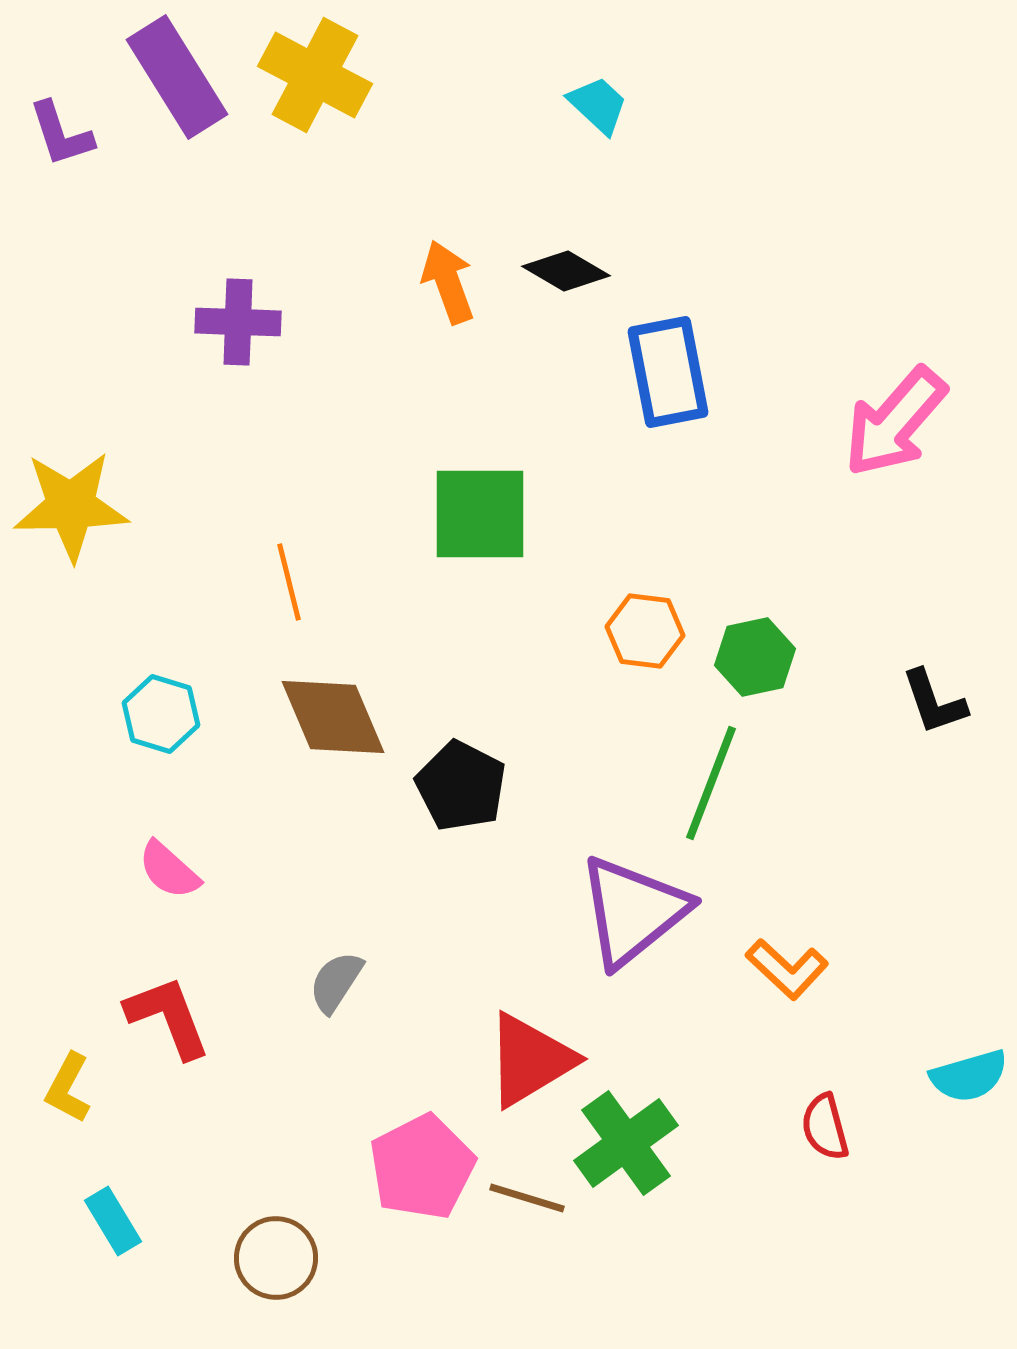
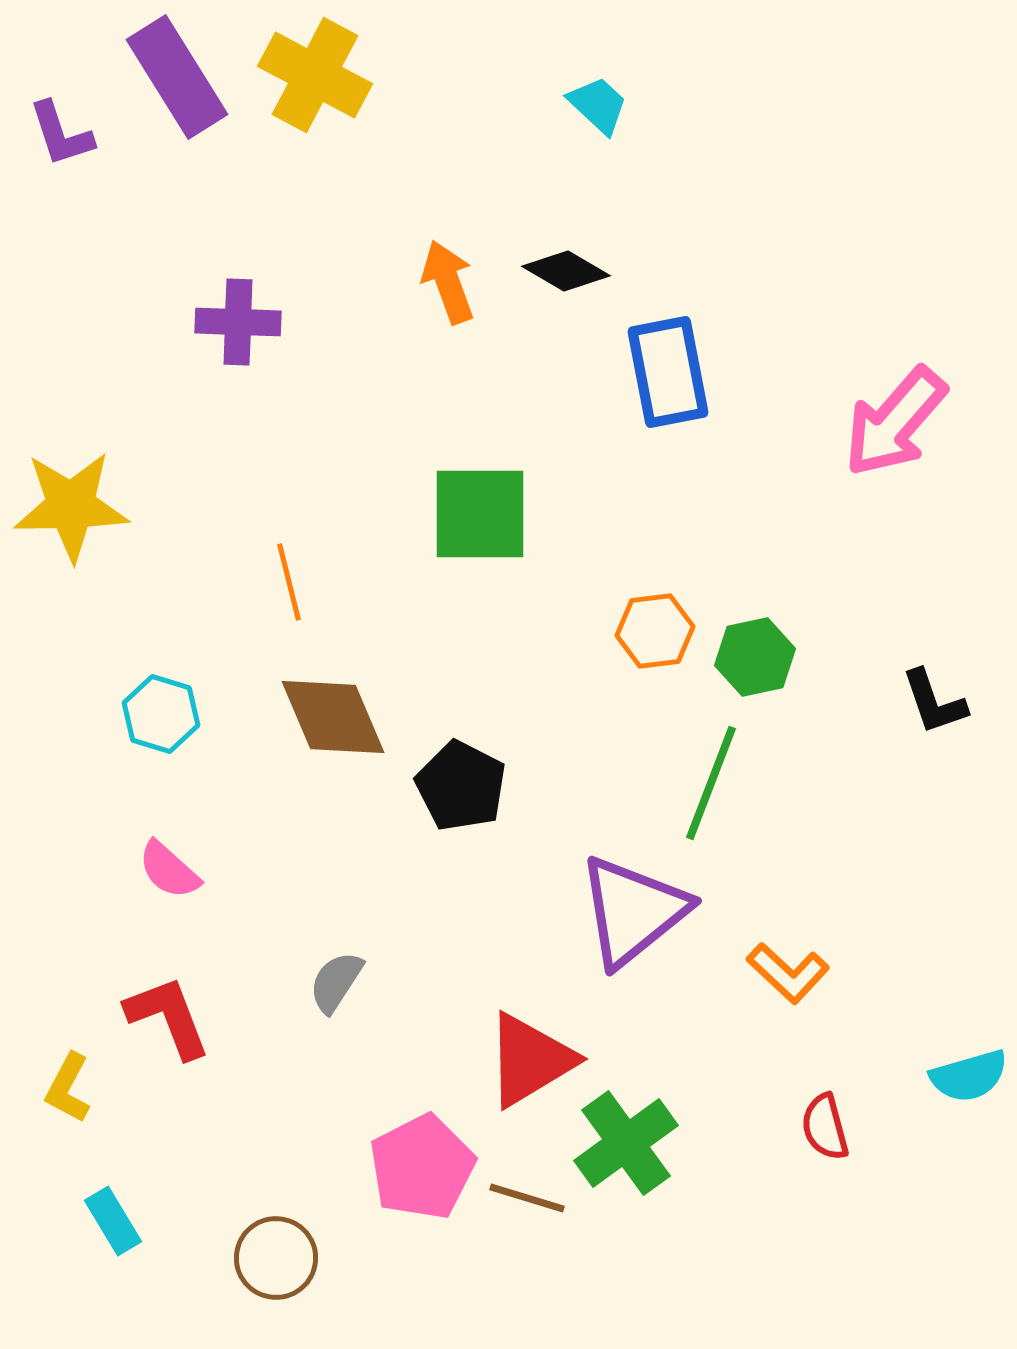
orange hexagon: moved 10 px right; rotated 14 degrees counterclockwise
orange L-shape: moved 1 px right, 4 px down
